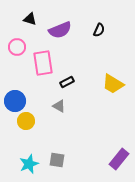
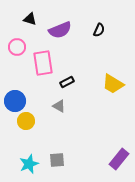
gray square: rotated 14 degrees counterclockwise
